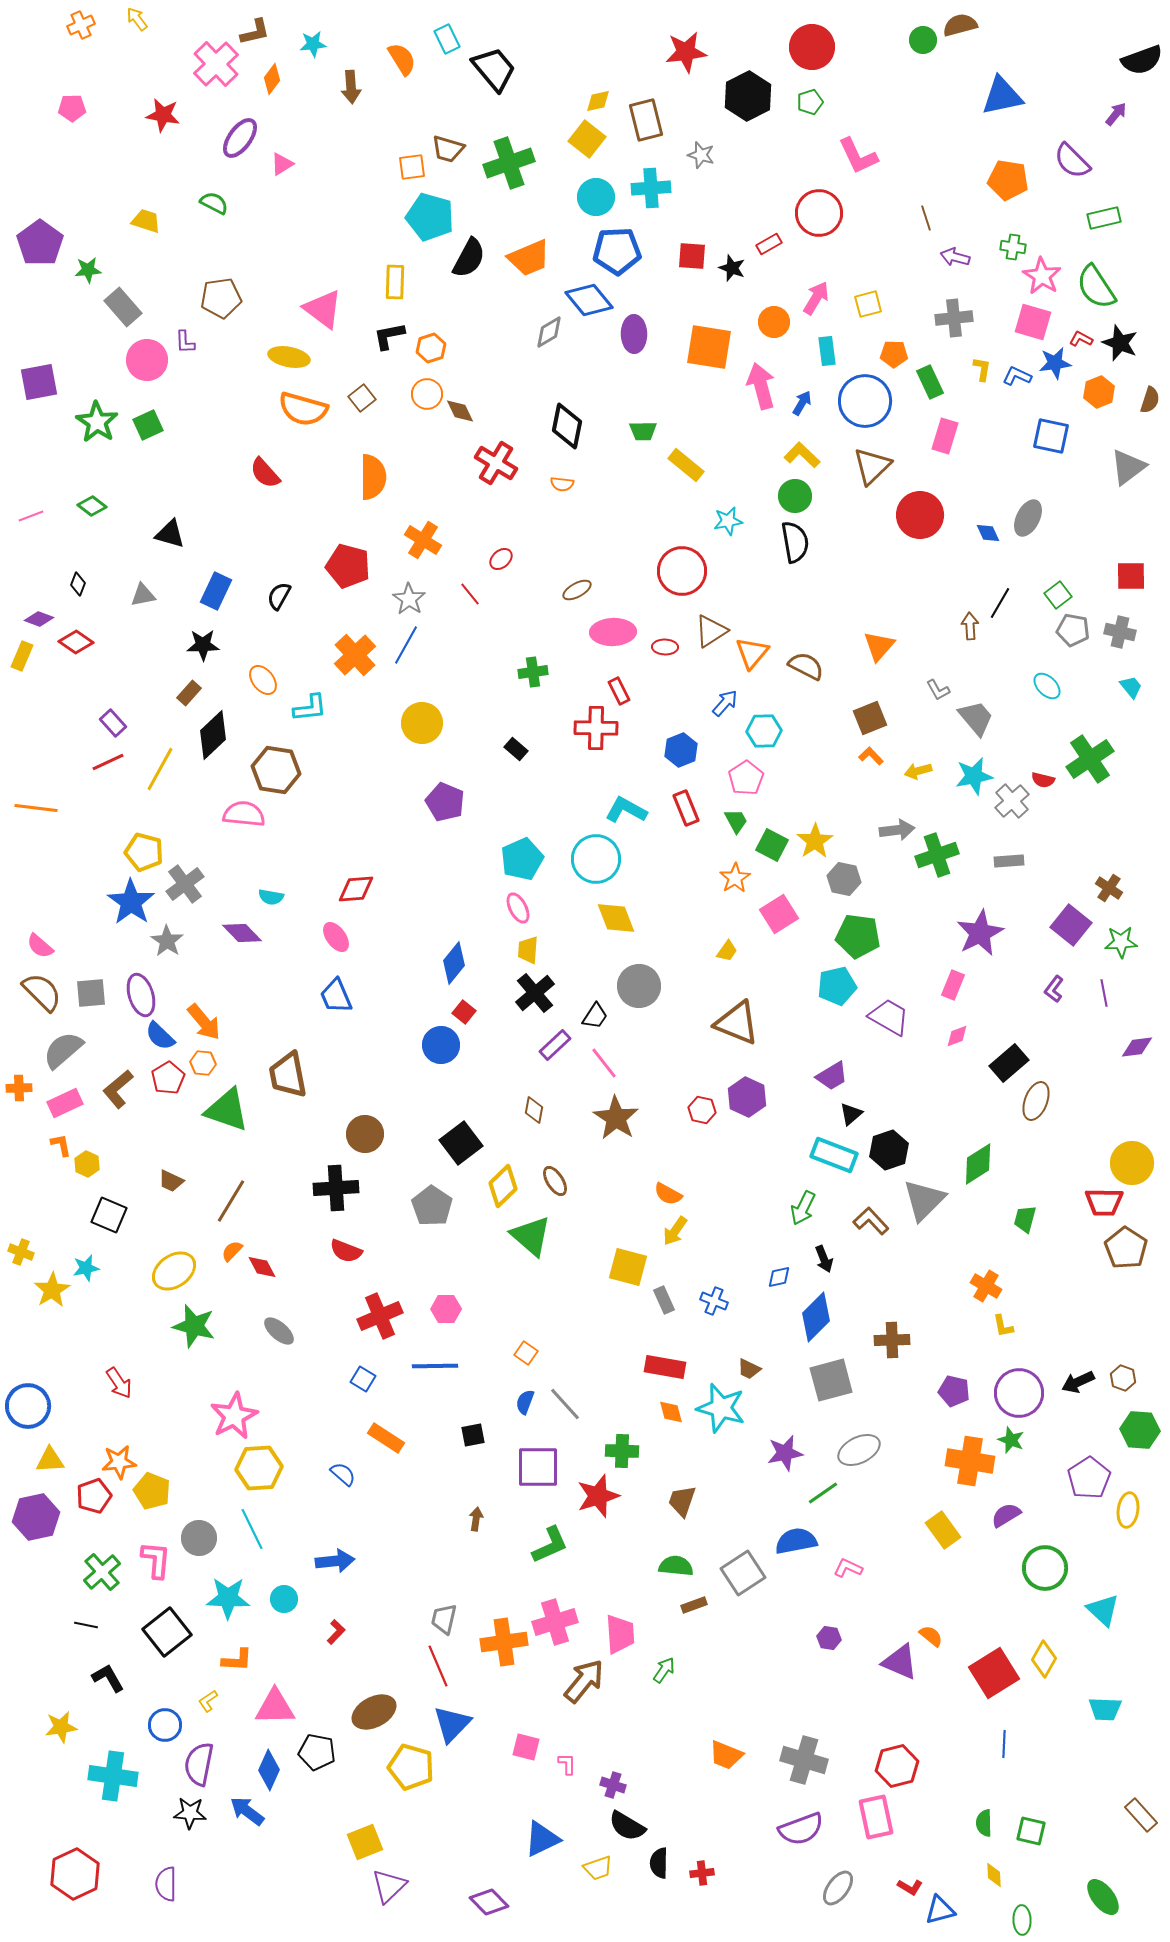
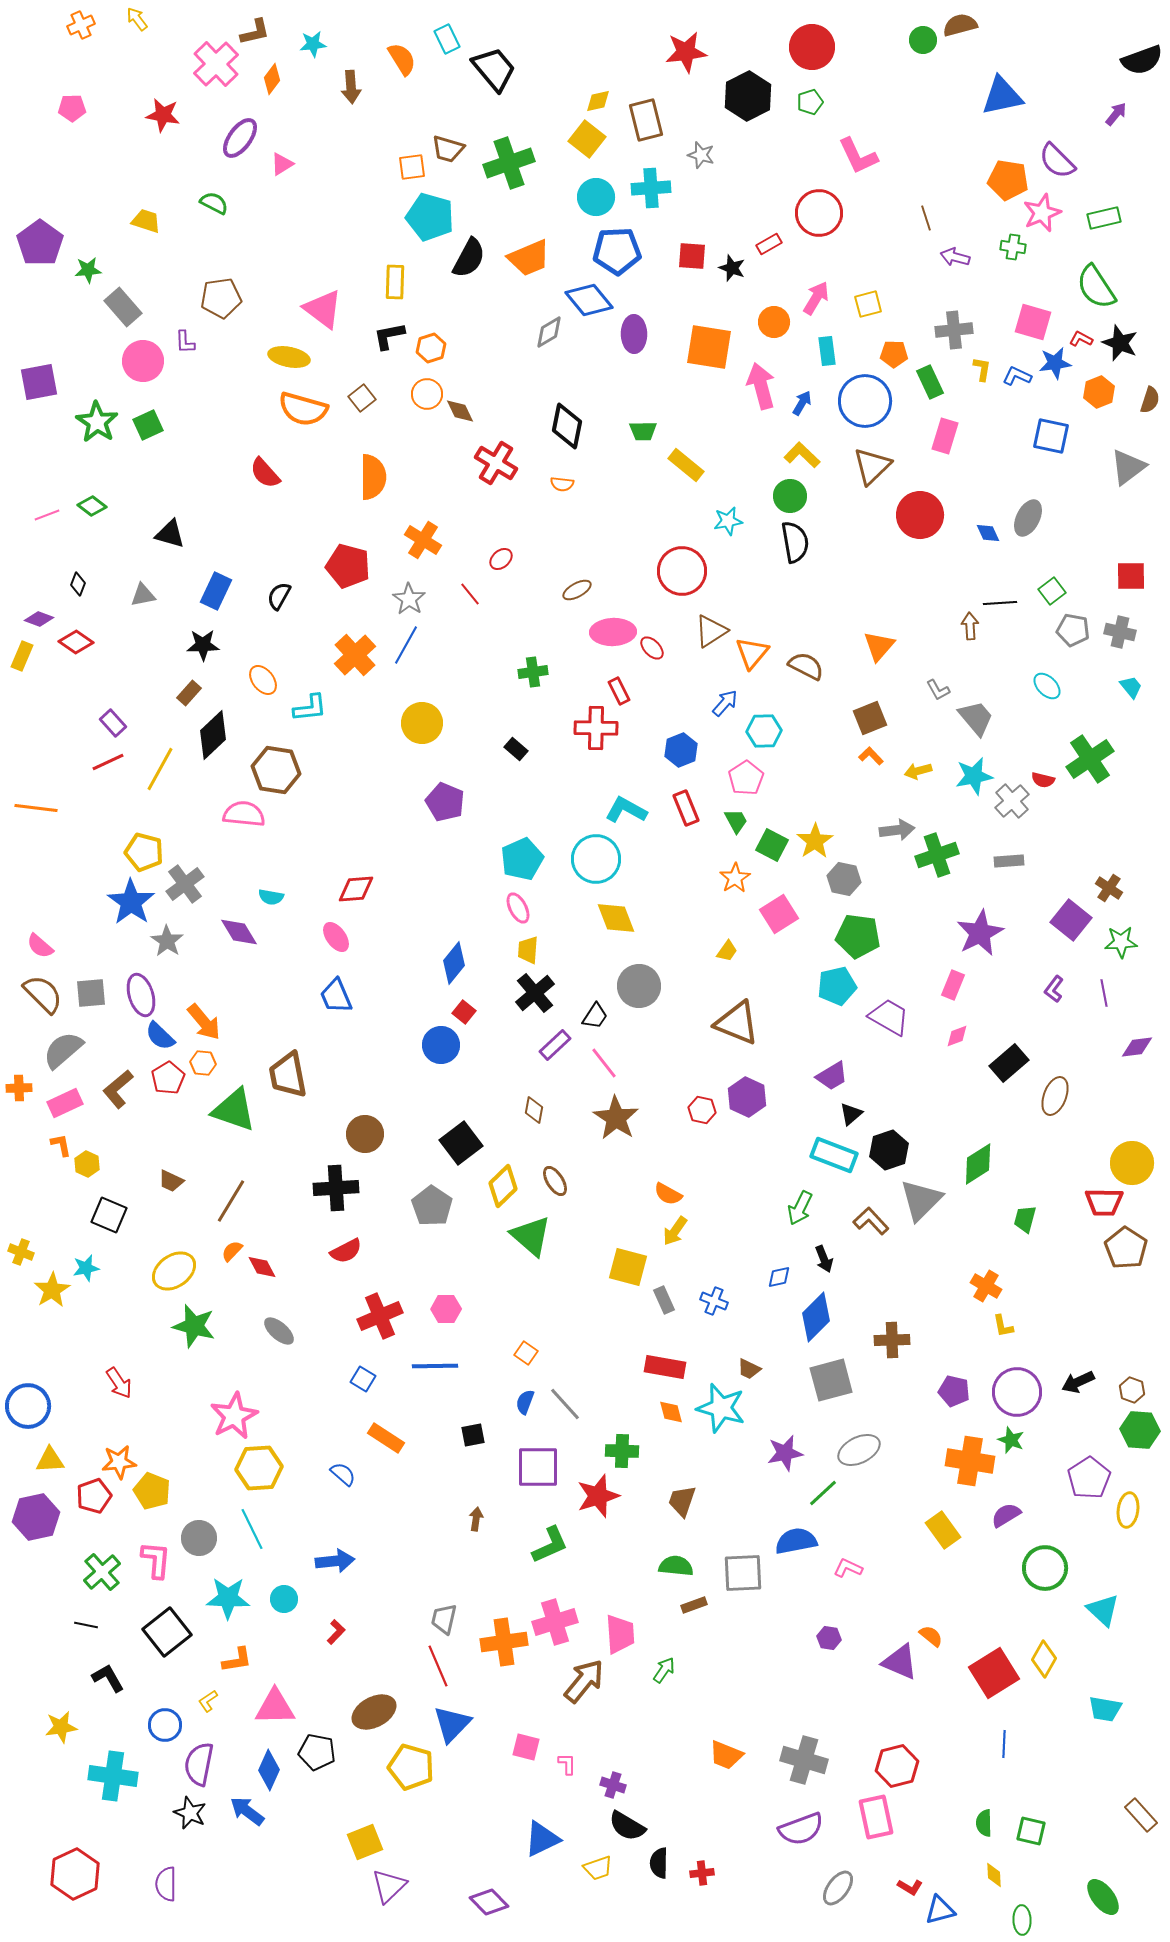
purple semicircle at (1072, 161): moved 15 px left
pink star at (1042, 276): moved 63 px up; rotated 18 degrees clockwise
gray cross at (954, 318): moved 12 px down
pink circle at (147, 360): moved 4 px left, 1 px down
green circle at (795, 496): moved 5 px left
pink line at (31, 516): moved 16 px right, 1 px up
green square at (1058, 595): moved 6 px left, 4 px up
black line at (1000, 603): rotated 56 degrees clockwise
red ellipse at (665, 647): moved 13 px left, 1 px down; rotated 45 degrees clockwise
purple square at (1071, 925): moved 5 px up
purple diamond at (242, 933): moved 3 px left, 1 px up; rotated 12 degrees clockwise
brown semicircle at (42, 992): moved 1 px right, 2 px down
brown ellipse at (1036, 1101): moved 19 px right, 5 px up
green triangle at (227, 1110): moved 7 px right
gray triangle at (924, 1200): moved 3 px left
green arrow at (803, 1208): moved 3 px left
red semicircle at (346, 1251): rotated 48 degrees counterclockwise
brown hexagon at (1123, 1378): moved 9 px right, 12 px down
purple circle at (1019, 1393): moved 2 px left, 1 px up
green line at (823, 1493): rotated 8 degrees counterclockwise
gray square at (743, 1573): rotated 30 degrees clockwise
orange L-shape at (237, 1660): rotated 12 degrees counterclockwise
cyan trapezoid at (1105, 1709): rotated 8 degrees clockwise
black star at (190, 1813): rotated 20 degrees clockwise
